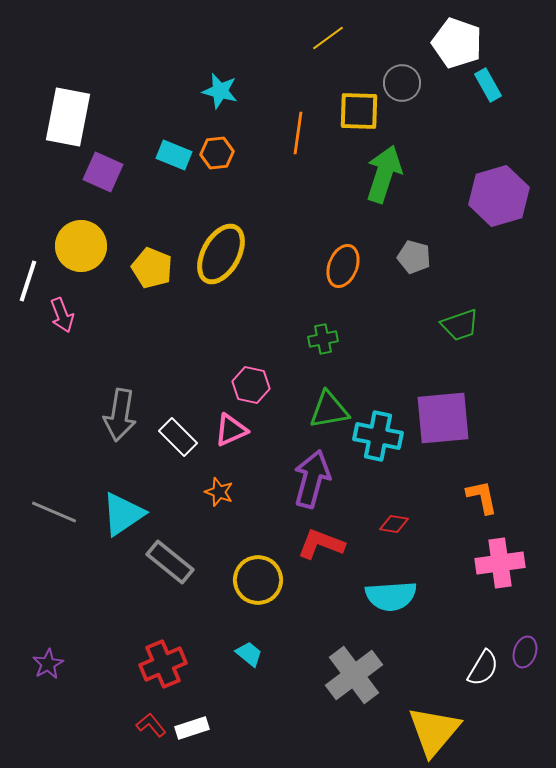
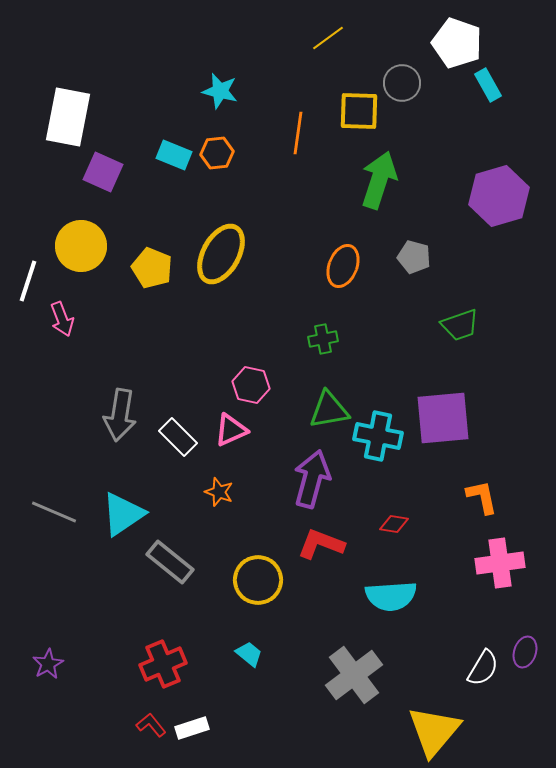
green arrow at (384, 174): moved 5 px left, 6 px down
pink arrow at (62, 315): moved 4 px down
